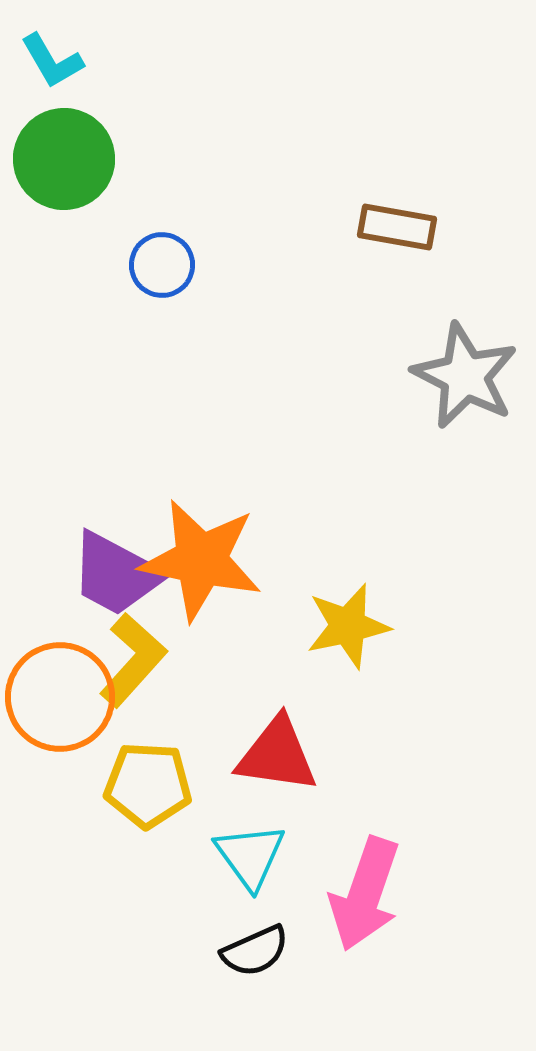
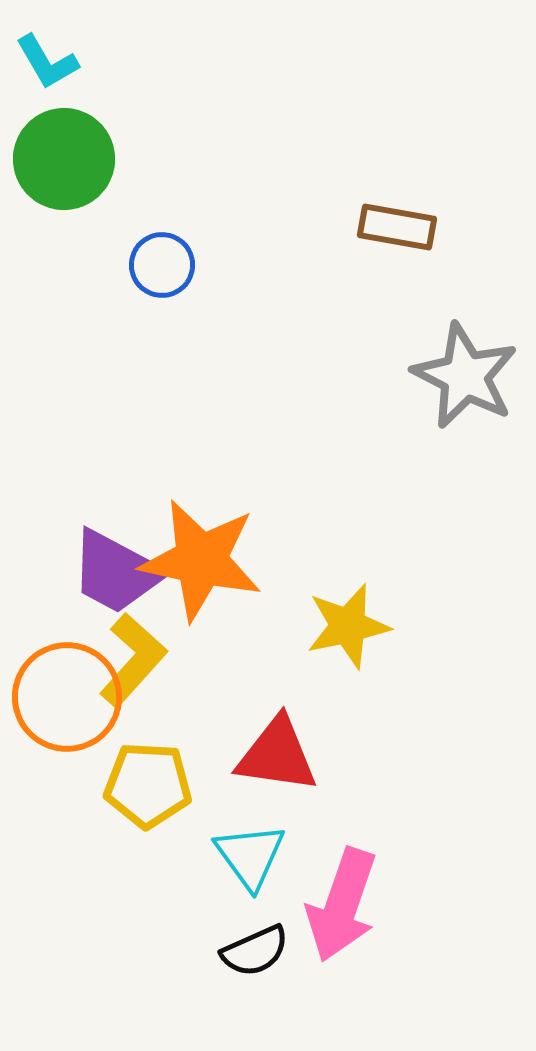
cyan L-shape: moved 5 px left, 1 px down
purple trapezoid: moved 2 px up
orange circle: moved 7 px right
pink arrow: moved 23 px left, 11 px down
